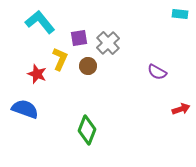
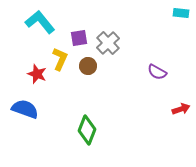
cyan rectangle: moved 1 px right, 1 px up
